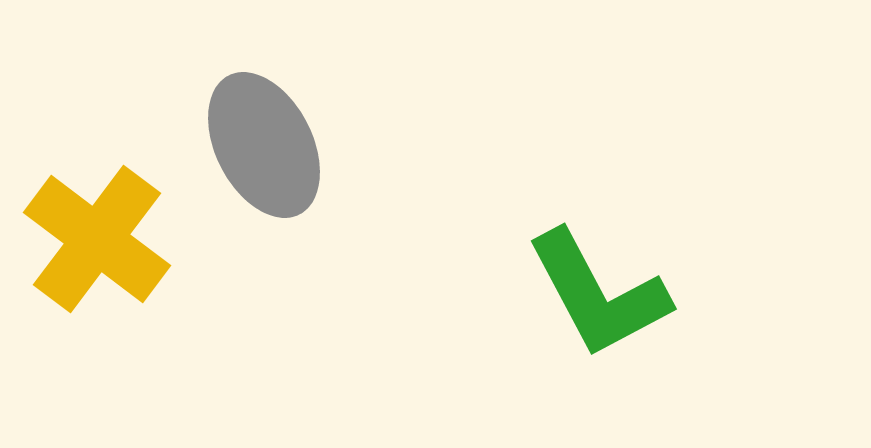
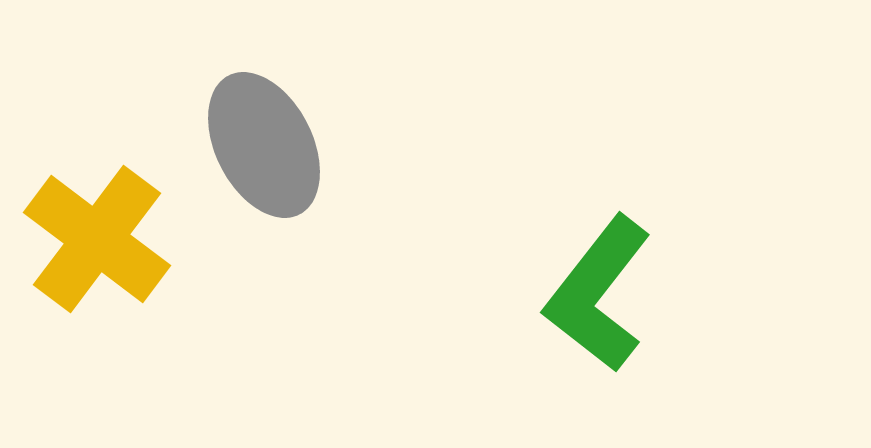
green L-shape: rotated 66 degrees clockwise
